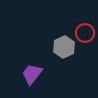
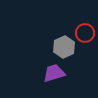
purple trapezoid: moved 22 px right, 1 px up; rotated 35 degrees clockwise
